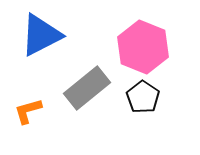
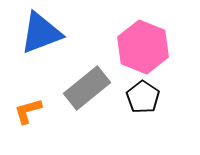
blue triangle: moved 2 px up; rotated 6 degrees clockwise
